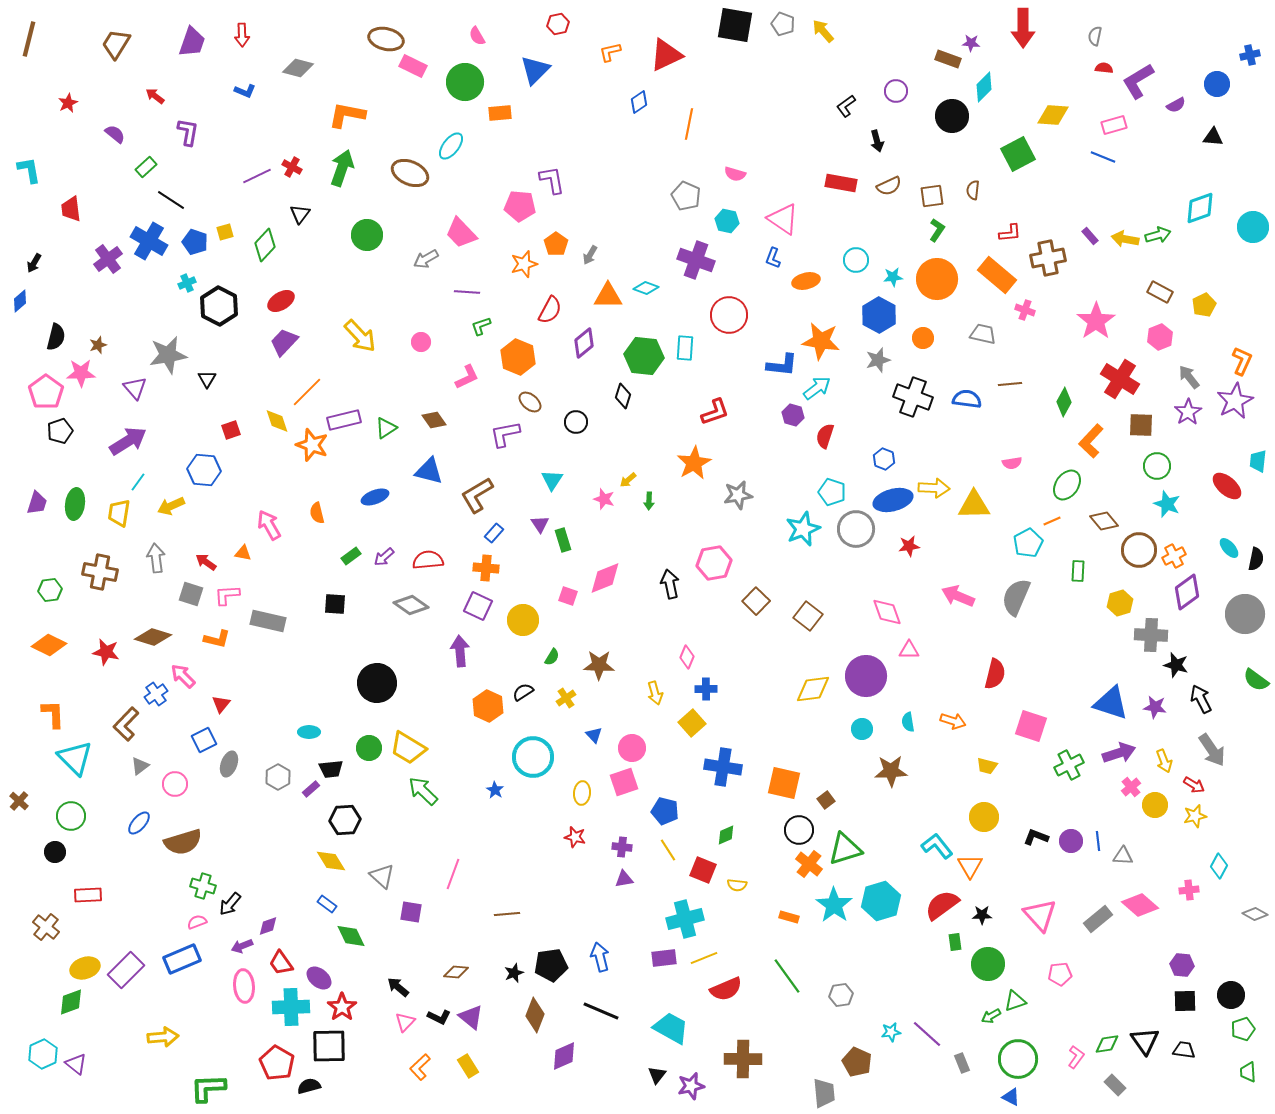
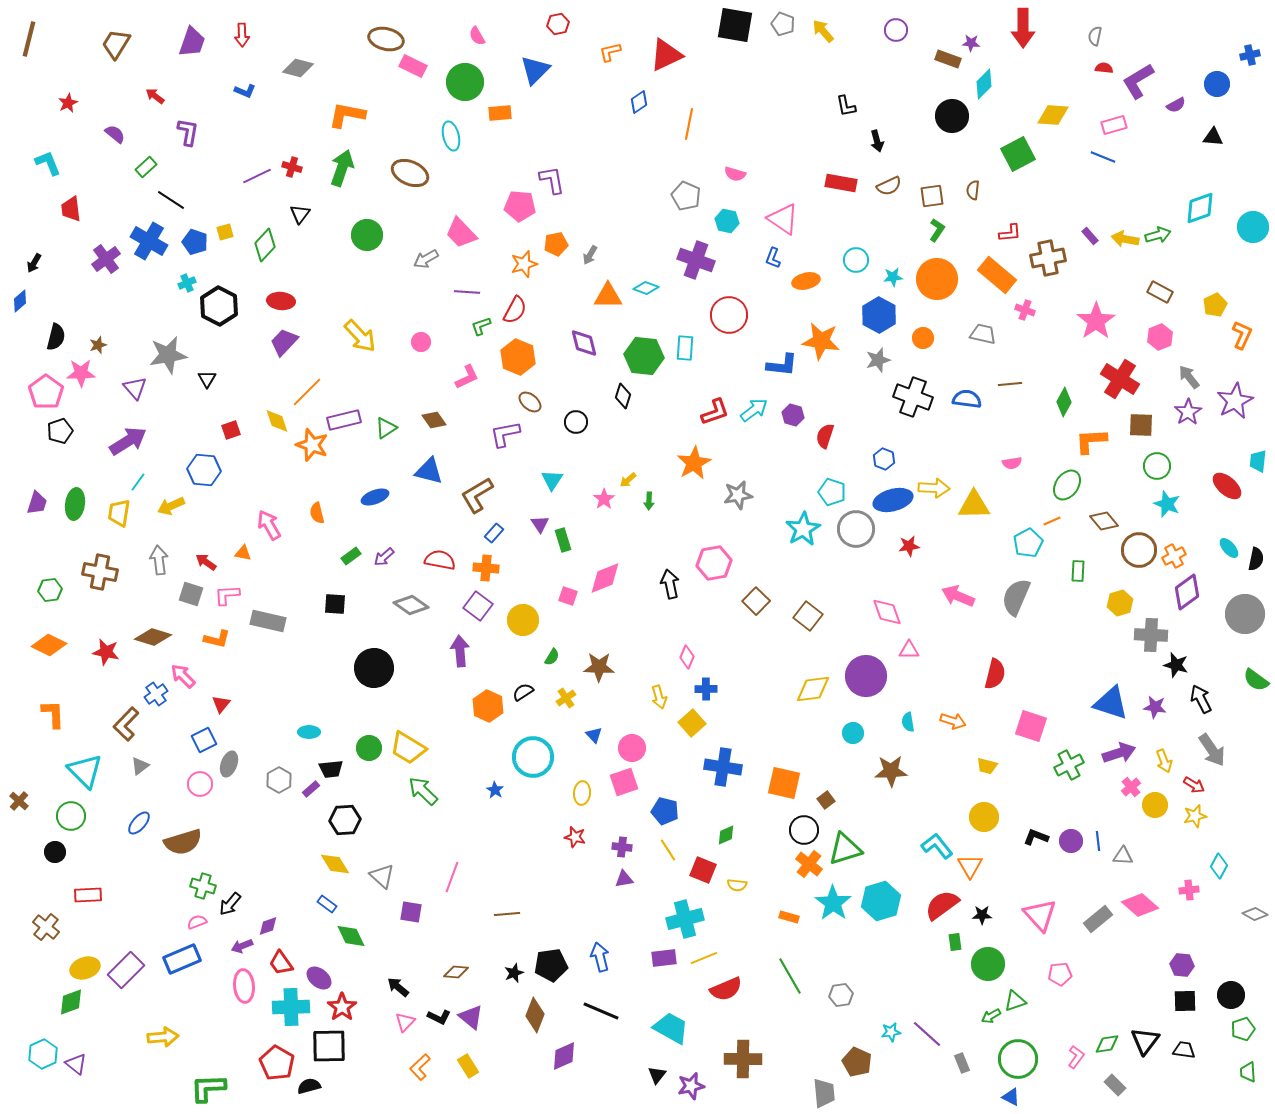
cyan diamond at (984, 87): moved 3 px up
purple circle at (896, 91): moved 61 px up
black L-shape at (846, 106): rotated 65 degrees counterclockwise
cyan ellipse at (451, 146): moved 10 px up; rotated 52 degrees counterclockwise
red cross at (292, 167): rotated 12 degrees counterclockwise
cyan L-shape at (29, 170): moved 19 px right, 7 px up; rotated 12 degrees counterclockwise
orange pentagon at (556, 244): rotated 25 degrees clockwise
purple cross at (108, 259): moved 2 px left
red ellipse at (281, 301): rotated 36 degrees clockwise
yellow pentagon at (1204, 305): moved 11 px right
red semicircle at (550, 310): moved 35 px left
purple diamond at (584, 343): rotated 64 degrees counterclockwise
orange L-shape at (1242, 361): moved 26 px up
cyan arrow at (817, 388): moved 63 px left, 22 px down
orange L-shape at (1091, 441): rotated 44 degrees clockwise
pink star at (604, 499): rotated 20 degrees clockwise
cyan star at (803, 529): rotated 8 degrees counterclockwise
gray arrow at (156, 558): moved 3 px right, 2 px down
red semicircle at (428, 560): moved 12 px right; rotated 16 degrees clockwise
purple square at (478, 606): rotated 12 degrees clockwise
brown star at (599, 665): moved 2 px down
black circle at (377, 683): moved 3 px left, 15 px up
yellow arrow at (655, 693): moved 4 px right, 4 px down
cyan circle at (862, 729): moved 9 px left, 4 px down
cyan triangle at (75, 758): moved 10 px right, 13 px down
gray hexagon at (278, 777): moved 1 px right, 3 px down
pink circle at (175, 784): moved 25 px right
black circle at (799, 830): moved 5 px right
yellow diamond at (331, 861): moved 4 px right, 3 px down
pink line at (453, 874): moved 1 px left, 3 px down
cyan star at (834, 905): moved 1 px left, 2 px up
green line at (787, 976): moved 3 px right; rotated 6 degrees clockwise
black triangle at (1145, 1041): rotated 12 degrees clockwise
